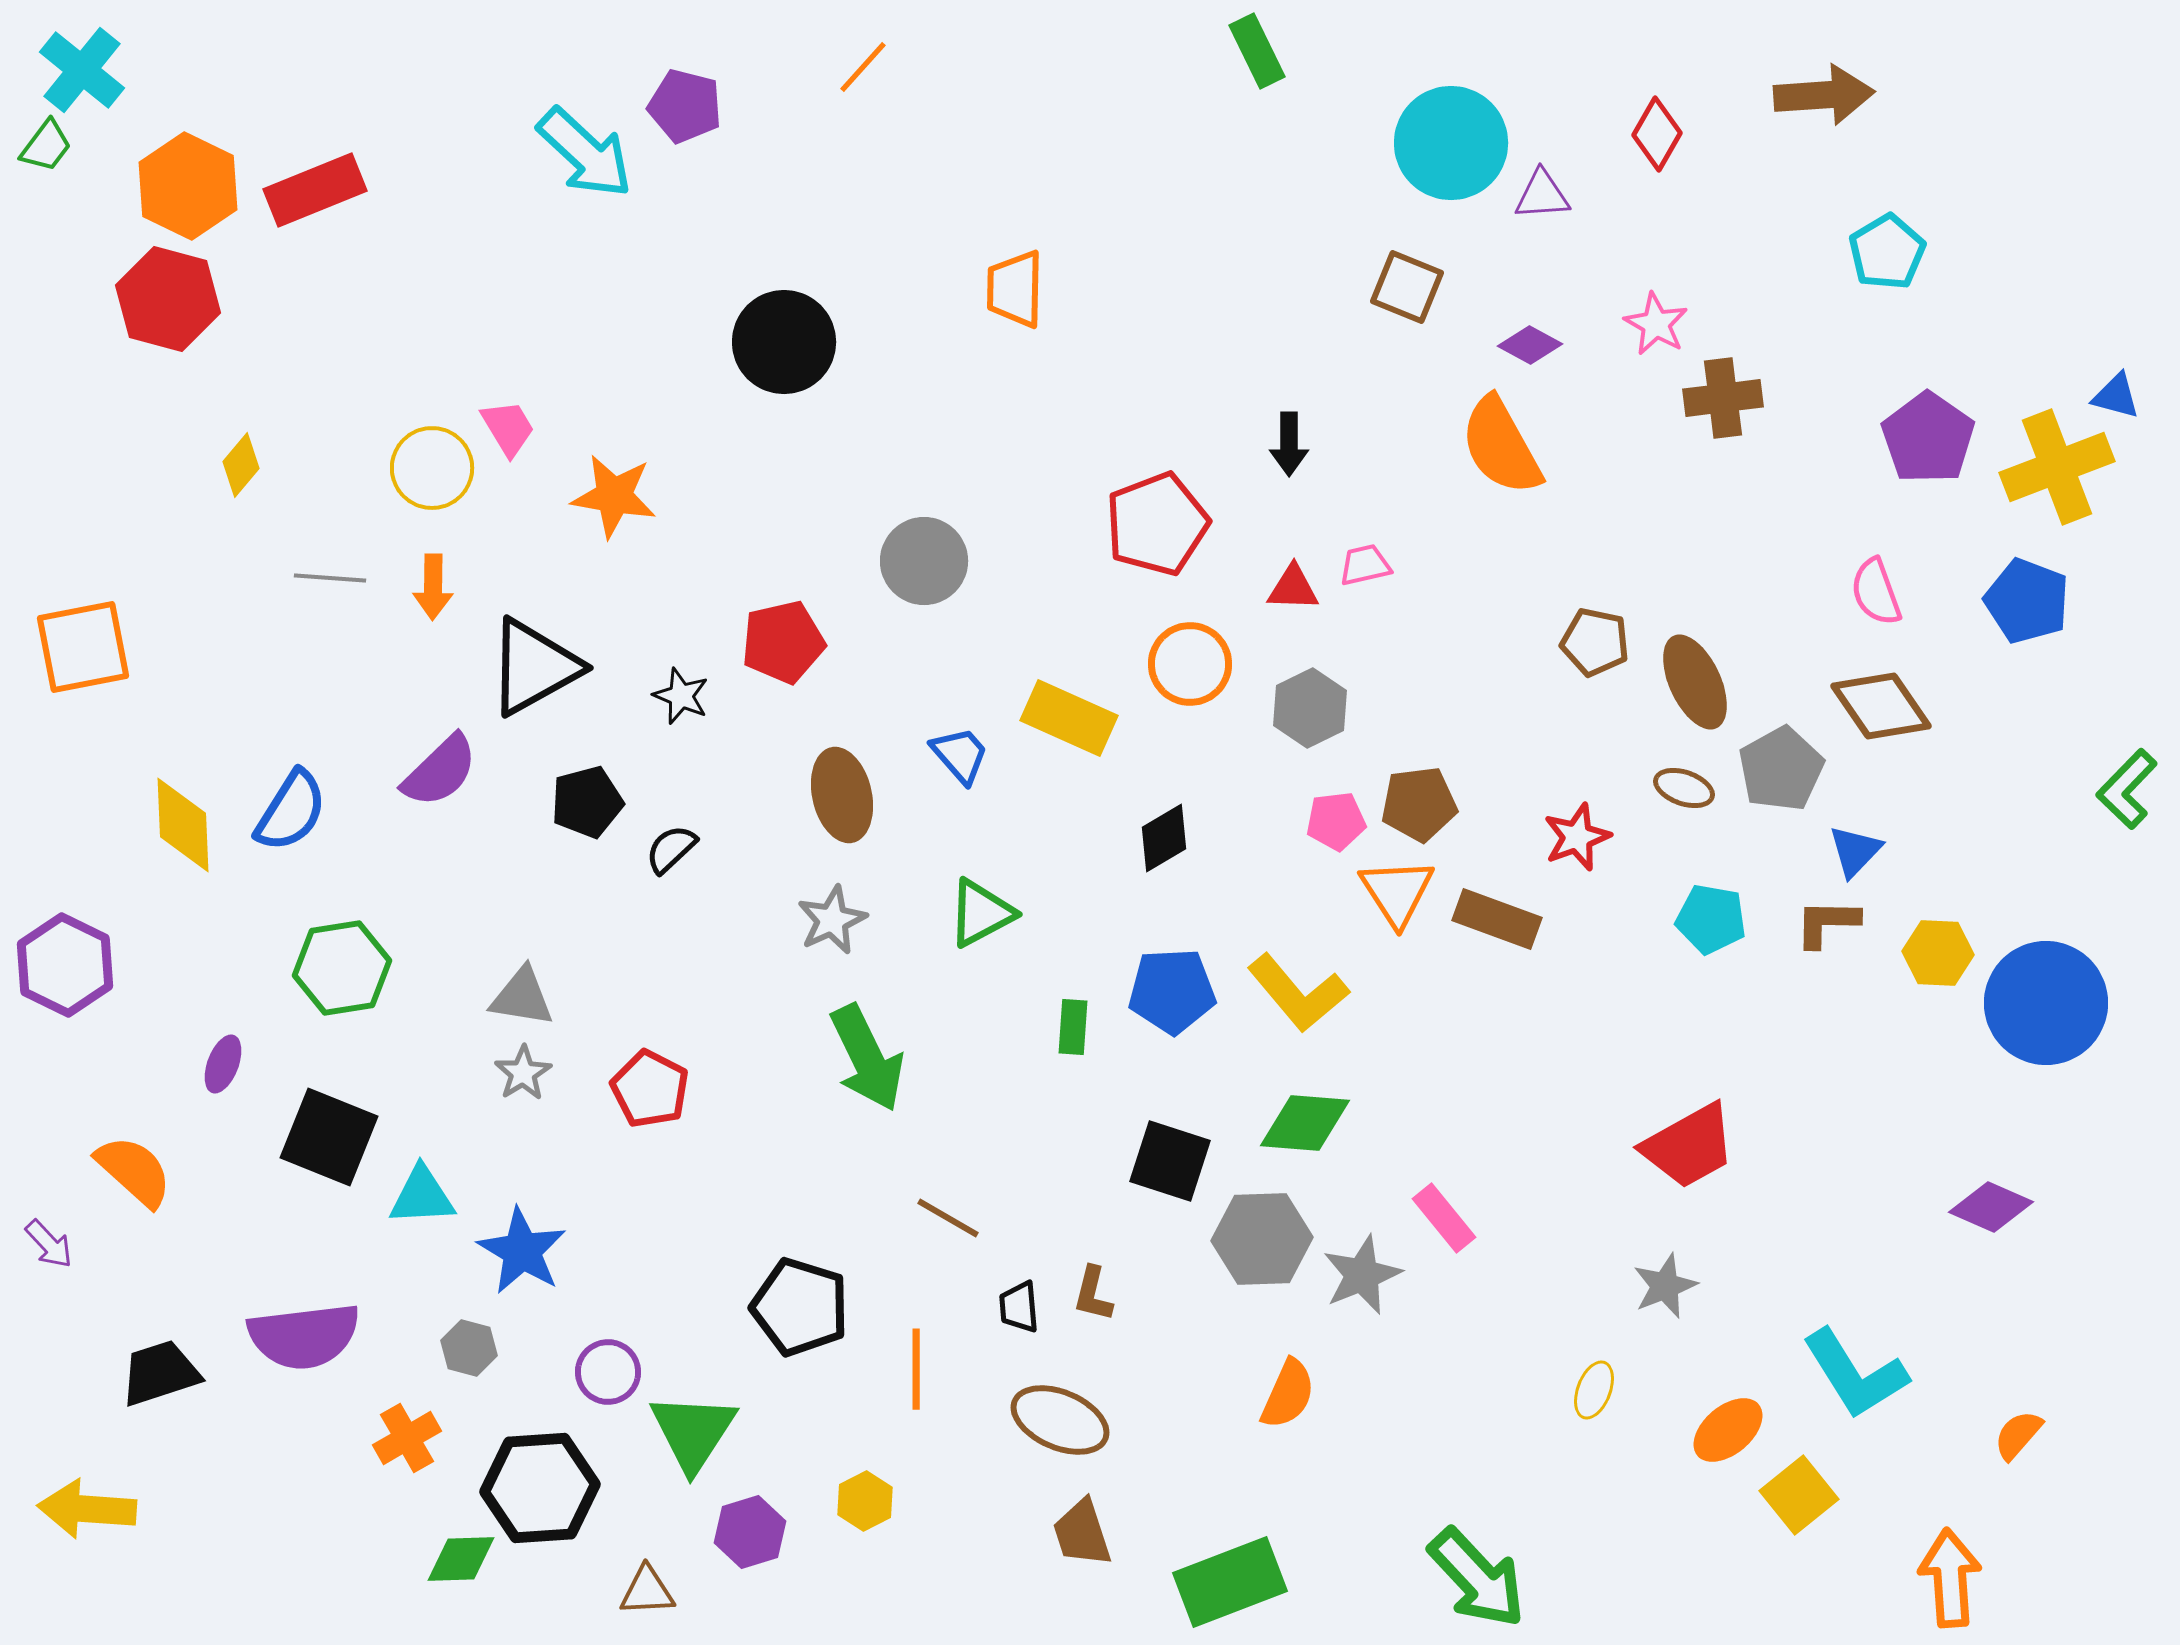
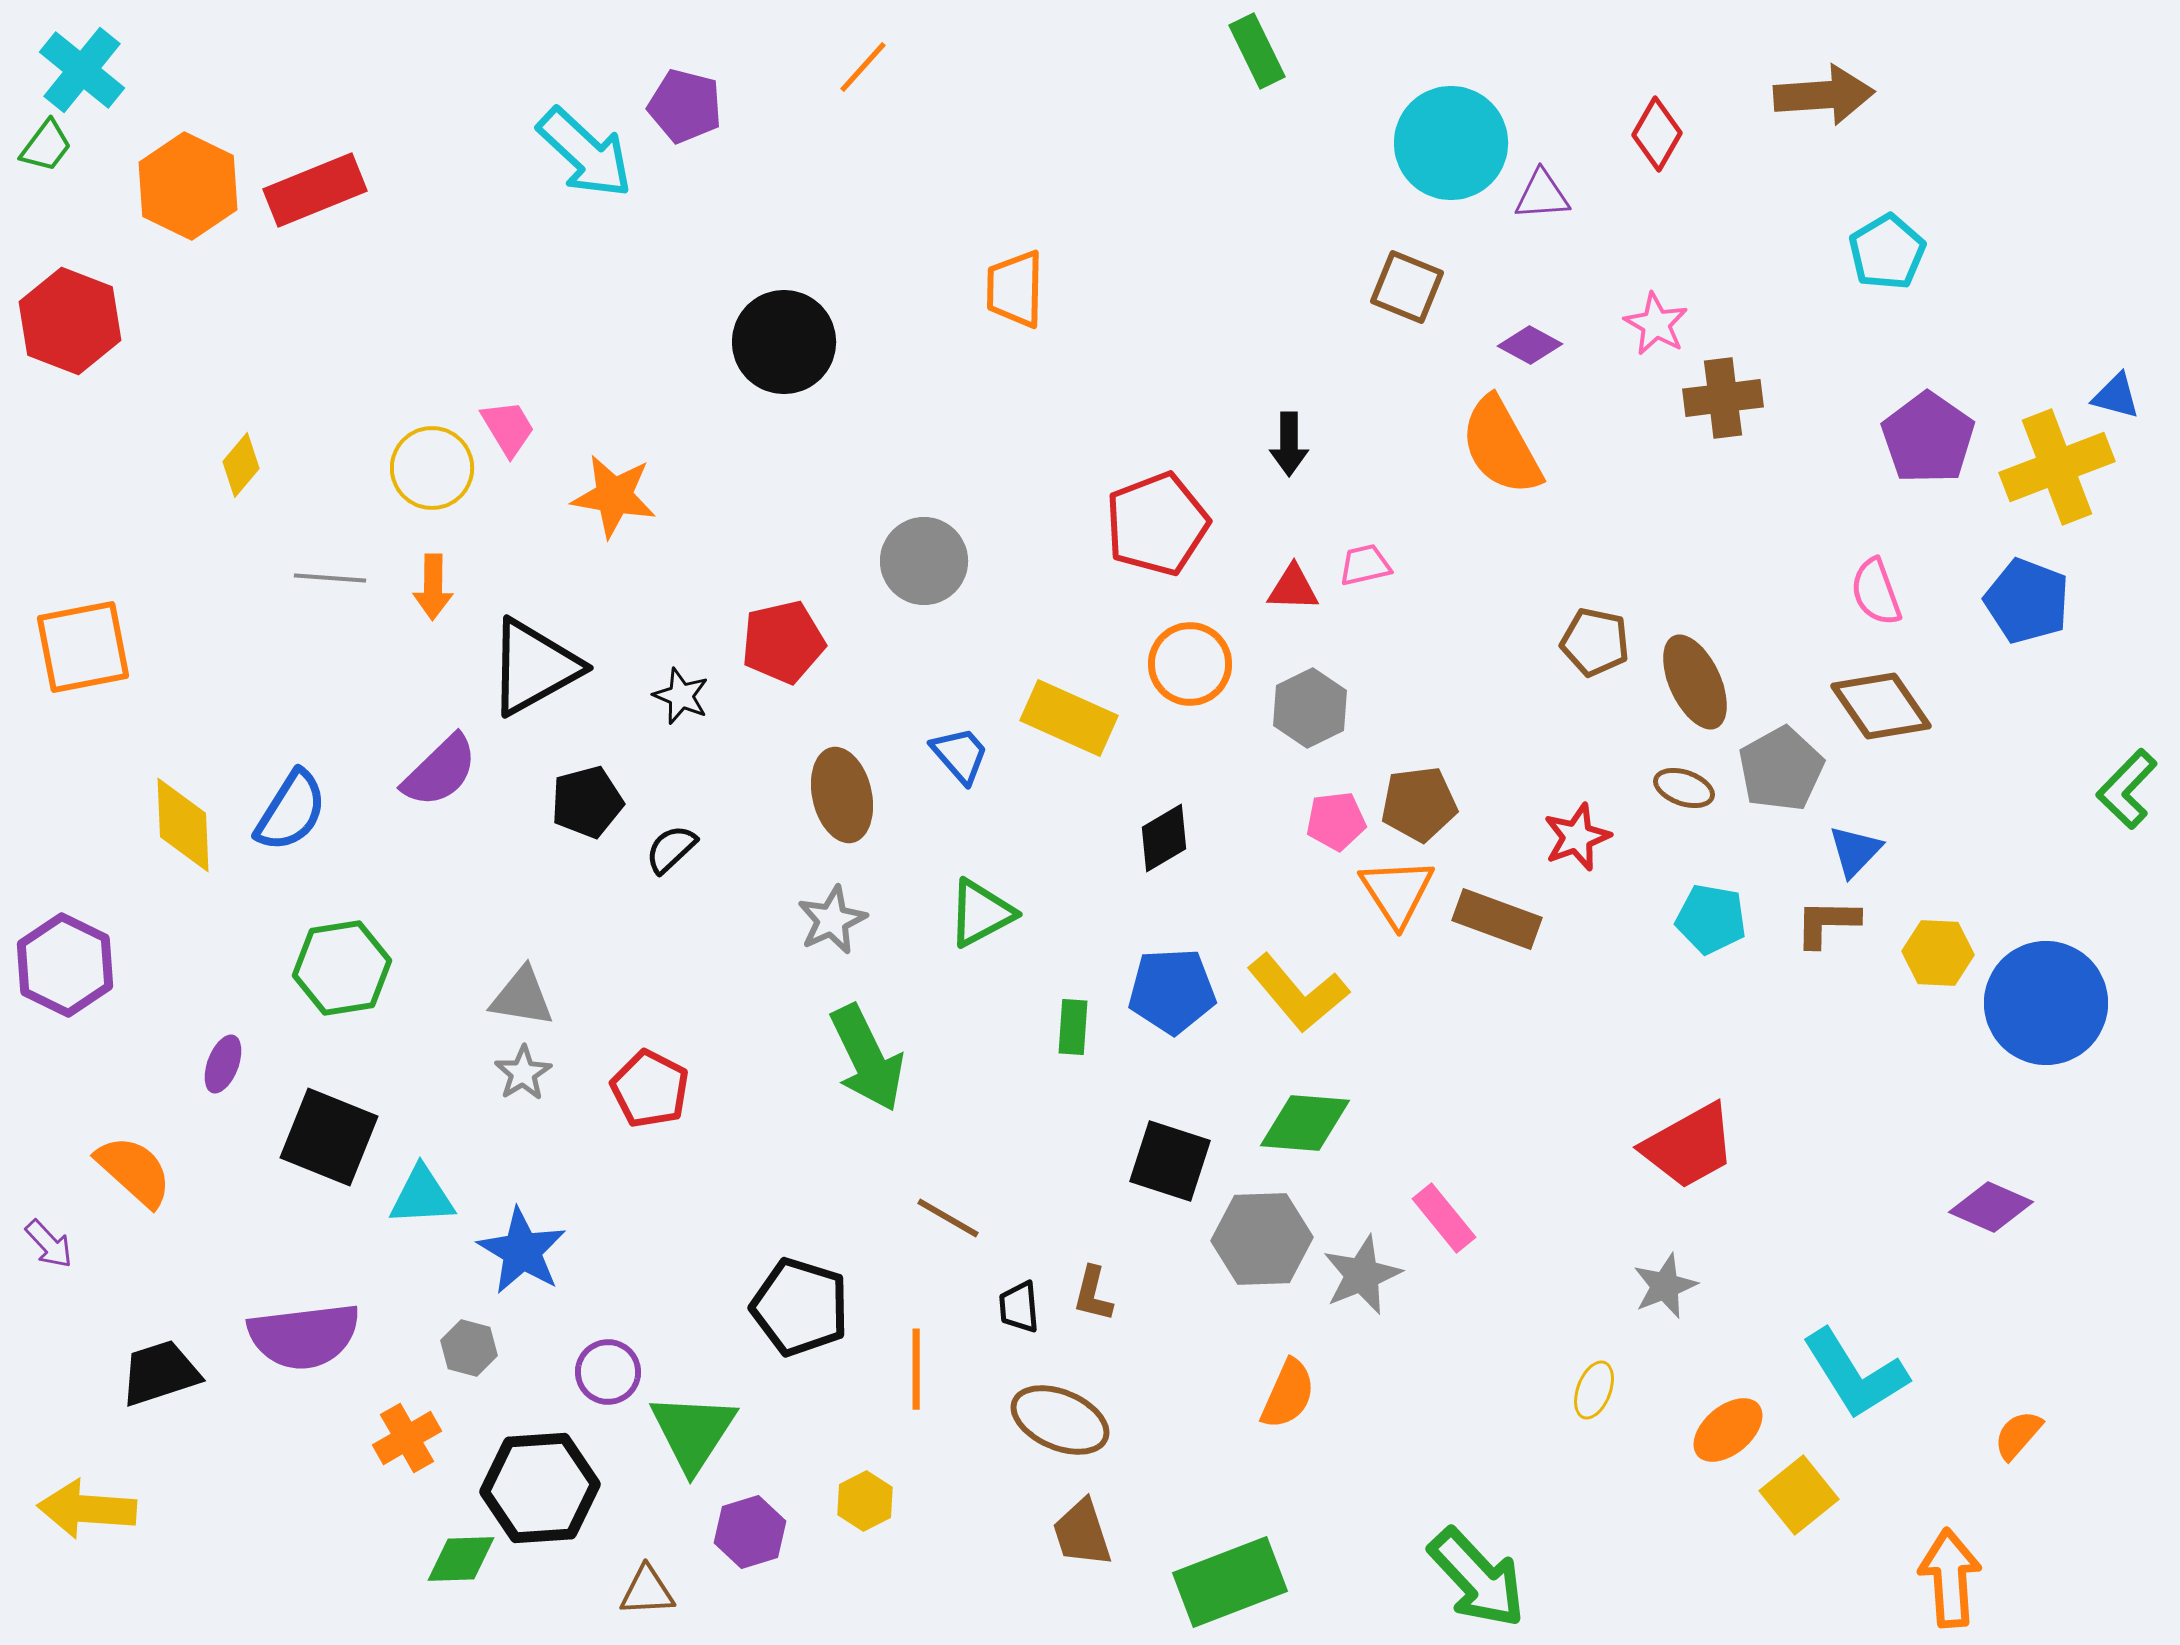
red hexagon at (168, 299): moved 98 px left, 22 px down; rotated 6 degrees clockwise
